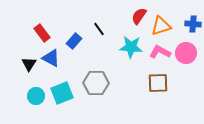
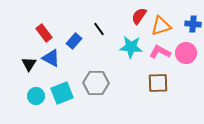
red rectangle: moved 2 px right
